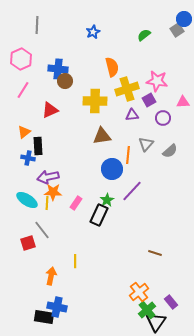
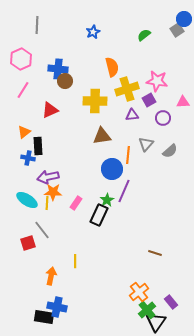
purple line at (132, 191): moved 8 px left; rotated 20 degrees counterclockwise
